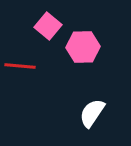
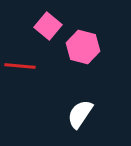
pink hexagon: rotated 16 degrees clockwise
white semicircle: moved 12 px left, 1 px down
